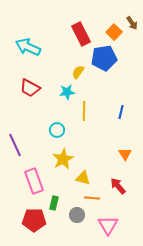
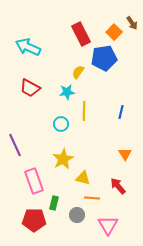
cyan circle: moved 4 px right, 6 px up
